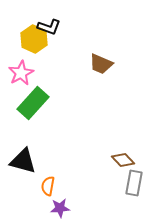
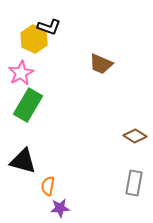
green rectangle: moved 5 px left, 2 px down; rotated 12 degrees counterclockwise
brown diamond: moved 12 px right, 24 px up; rotated 15 degrees counterclockwise
